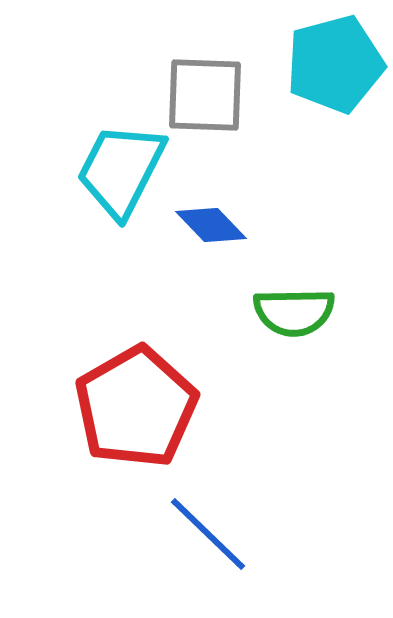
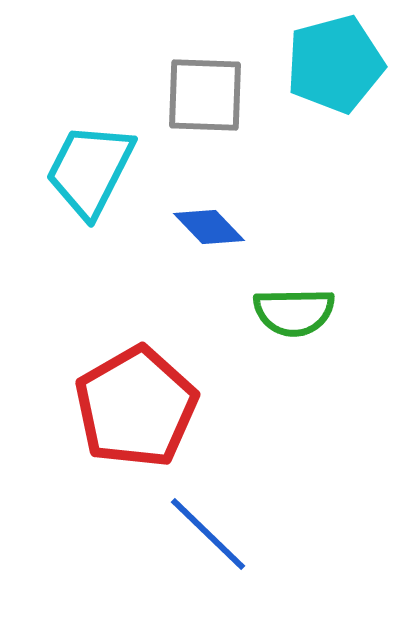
cyan trapezoid: moved 31 px left
blue diamond: moved 2 px left, 2 px down
